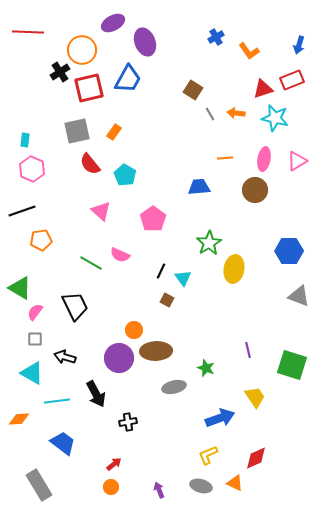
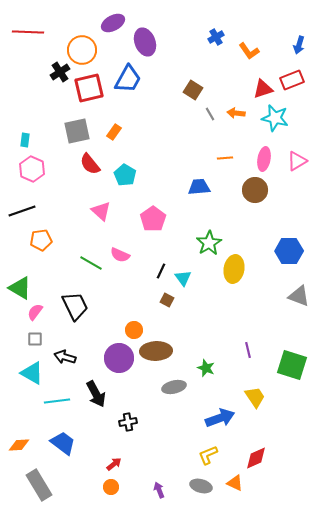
orange diamond at (19, 419): moved 26 px down
